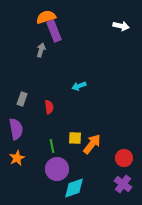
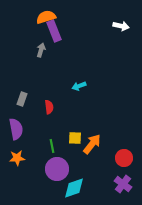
orange star: rotated 21 degrees clockwise
